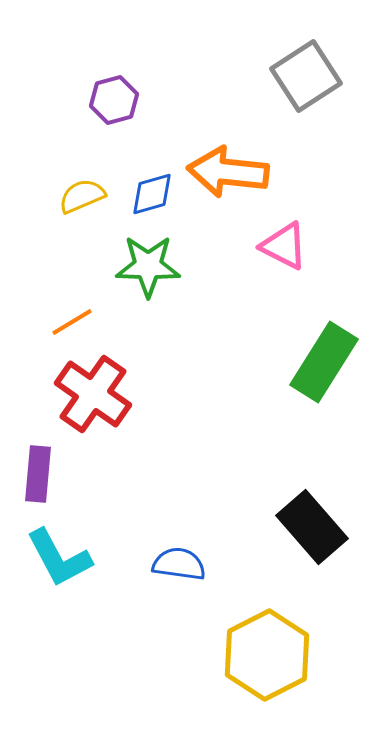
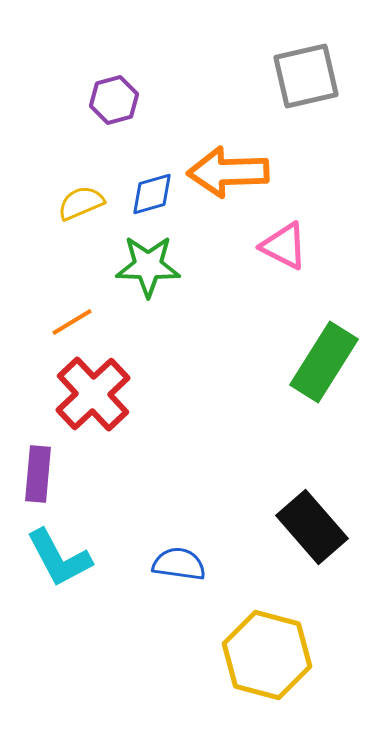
gray square: rotated 20 degrees clockwise
orange arrow: rotated 8 degrees counterclockwise
yellow semicircle: moved 1 px left, 7 px down
red cross: rotated 12 degrees clockwise
yellow hexagon: rotated 18 degrees counterclockwise
